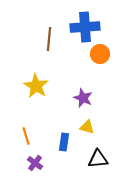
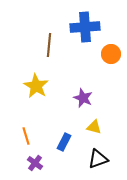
brown line: moved 6 px down
orange circle: moved 11 px right
yellow triangle: moved 7 px right
blue rectangle: rotated 18 degrees clockwise
black triangle: rotated 15 degrees counterclockwise
